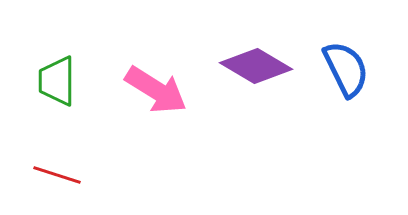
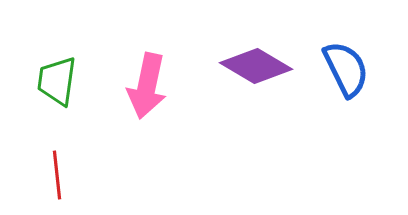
green trapezoid: rotated 8 degrees clockwise
pink arrow: moved 9 px left, 4 px up; rotated 70 degrees clockwise
red line: rotated 66 degrees clockwise
